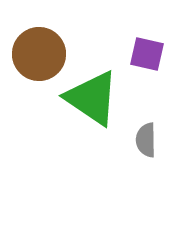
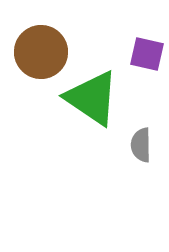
brown circle: moved 2 px right, 2 px up
gray semicircle: moved 5 px left, 5 px down
